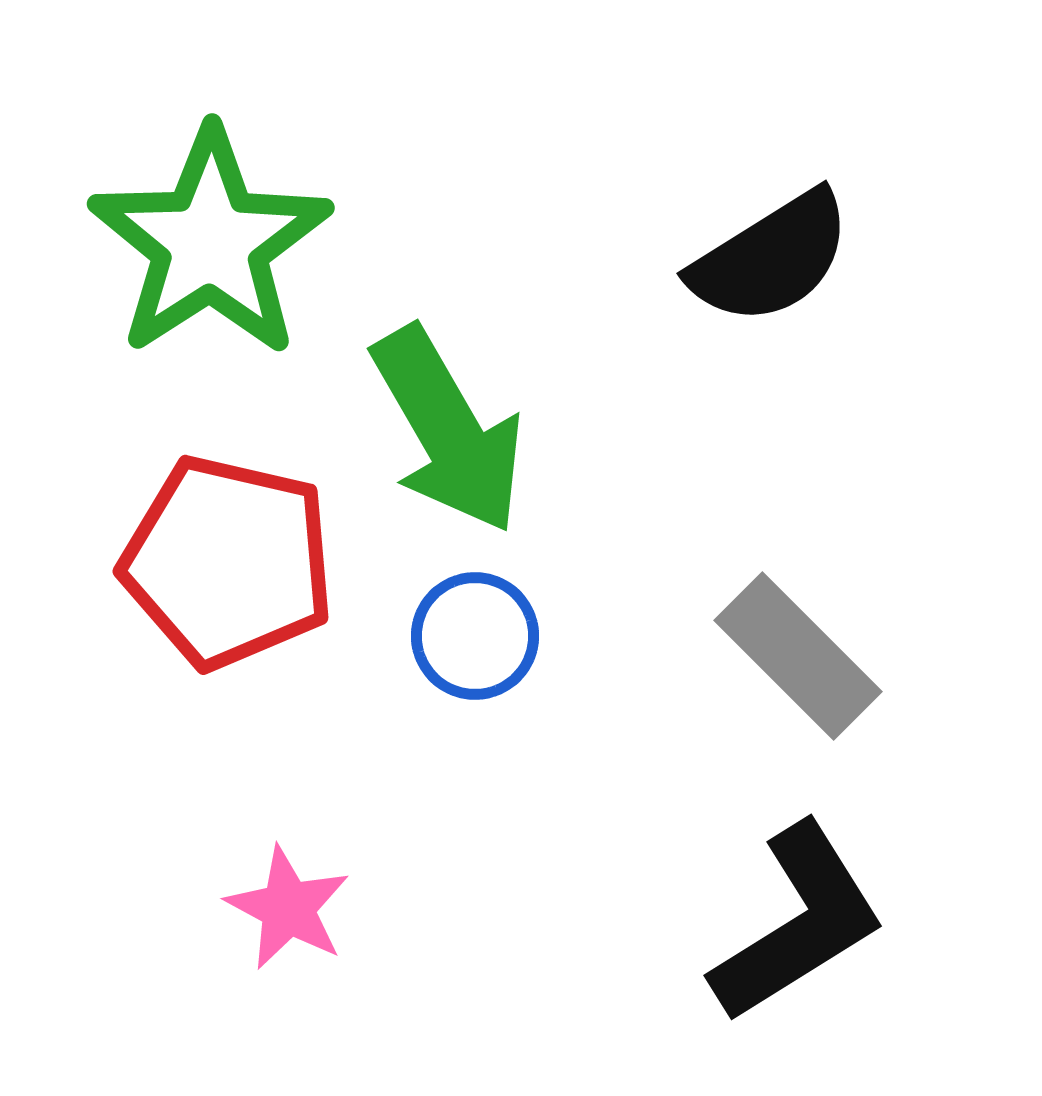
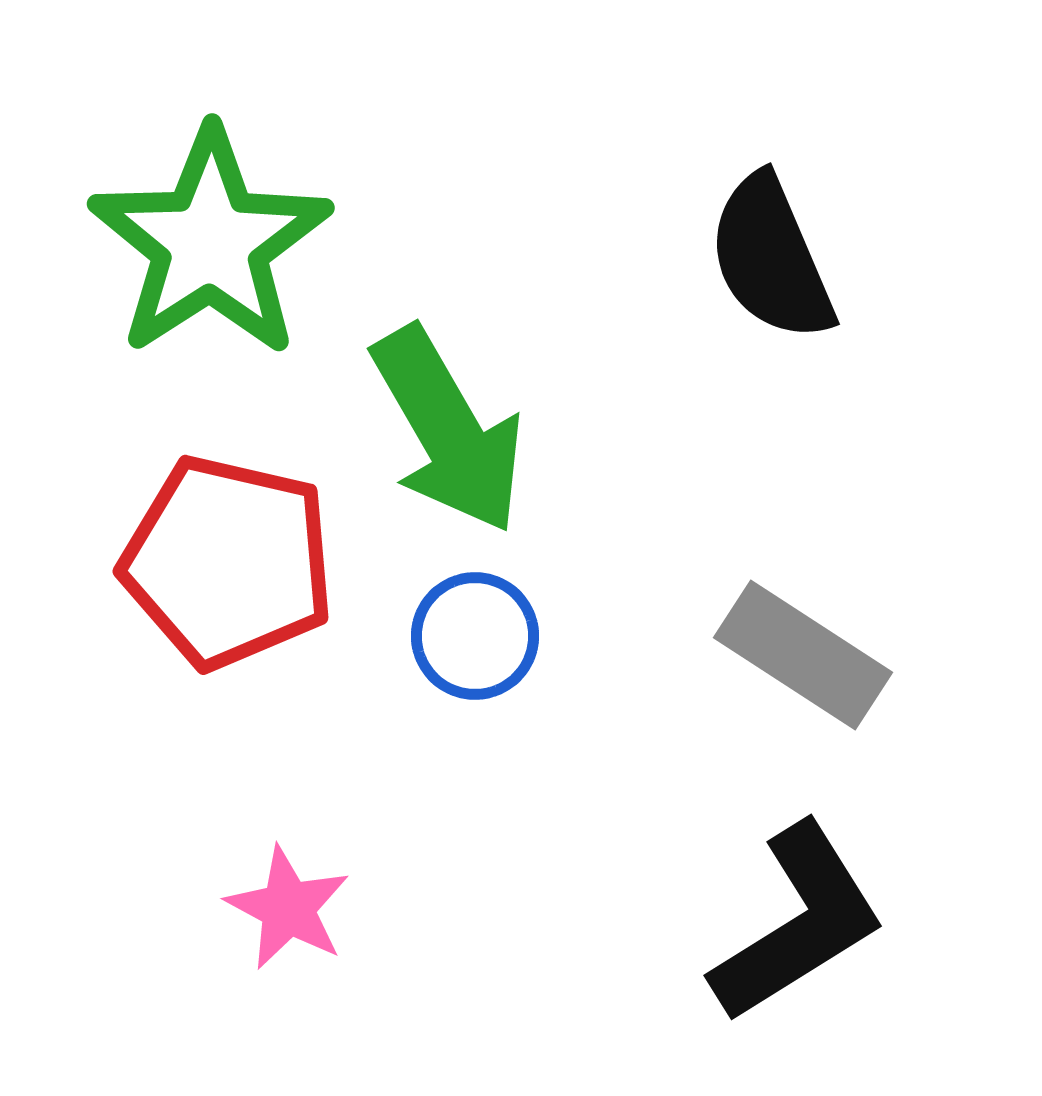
black semicircle: rotated 99 degrees clockwise
gray rectangle: moved 5 px right, 1 px up; rotated 12 degrees counterclockwise
